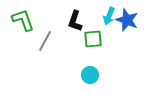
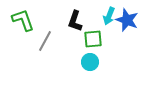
cyan circle: moved 13 px up
